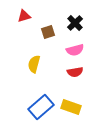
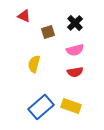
red triangle: rotated 40 degrees clockwise
yellow rectangle: moved 1 px up
